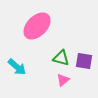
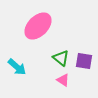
pink ellipse: moved 1 px right
green triangle: rotated 24 degrees clockwise
pink triangle: rotated 48 degrees counterclockwise
